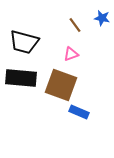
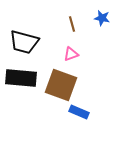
brown line: moved 3 px left, 1 px up; rotated 21 degrees clockwise
